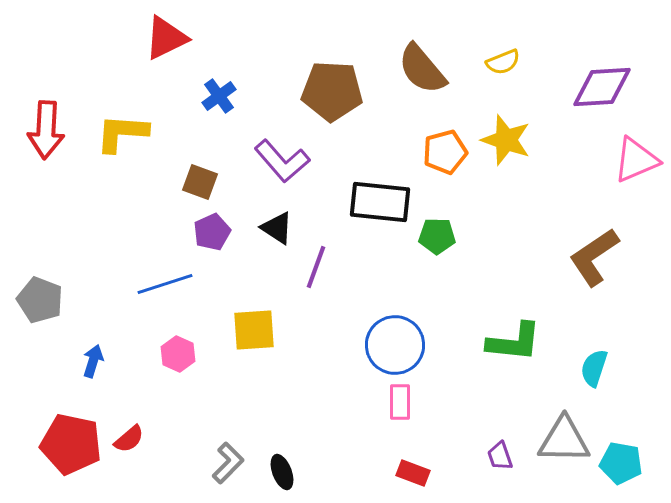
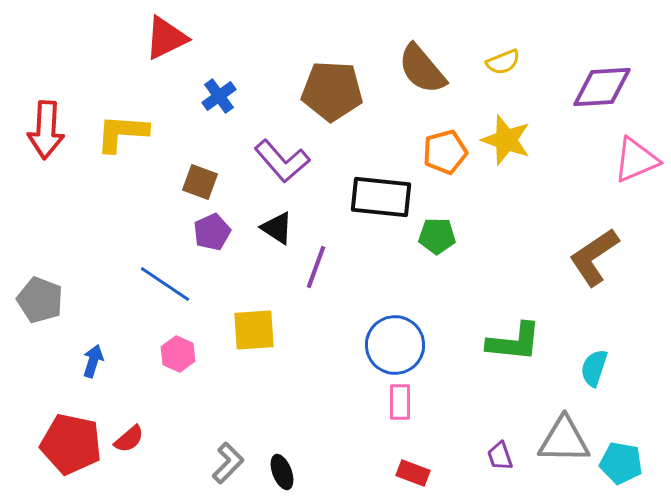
black rectangle: moved 1 px right, 5 px up
blue line: rotated 52 degrees clockwise
